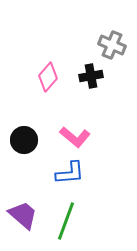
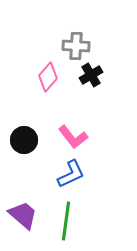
gray cross: moved 36 px left, 1 px down; rotated 20 degrees counterclockwise
black cross: moved 1 px up; rotated 20 degrees counterclockwise
pink L-shape: moved 2 px left; rotated 12 degrees clockwise
blue L-shape: moved 1 px right, 1 px down; rotated 20 degrees counterclockwise
green line: rotated 12 degrees counterclockwise
